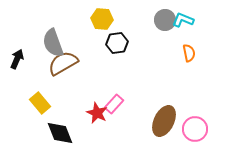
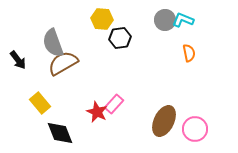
black hexagon: moved 3 px right, 5 px up
black arrow: moved 1 px right, 1 px down; rotated 120 degrees clockwise
red star: moved 1 px up
